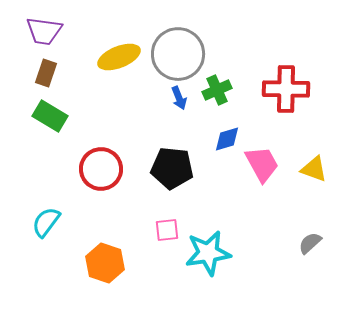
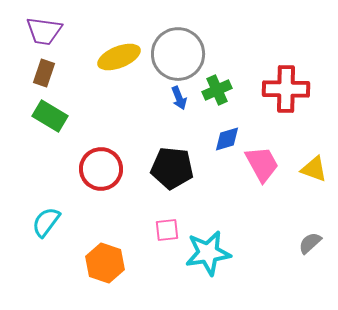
brown rectangle: moved 2 px left
